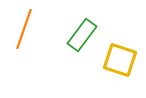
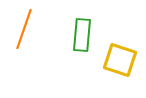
green rectangle: rotated 32 degrees counterclockwise
